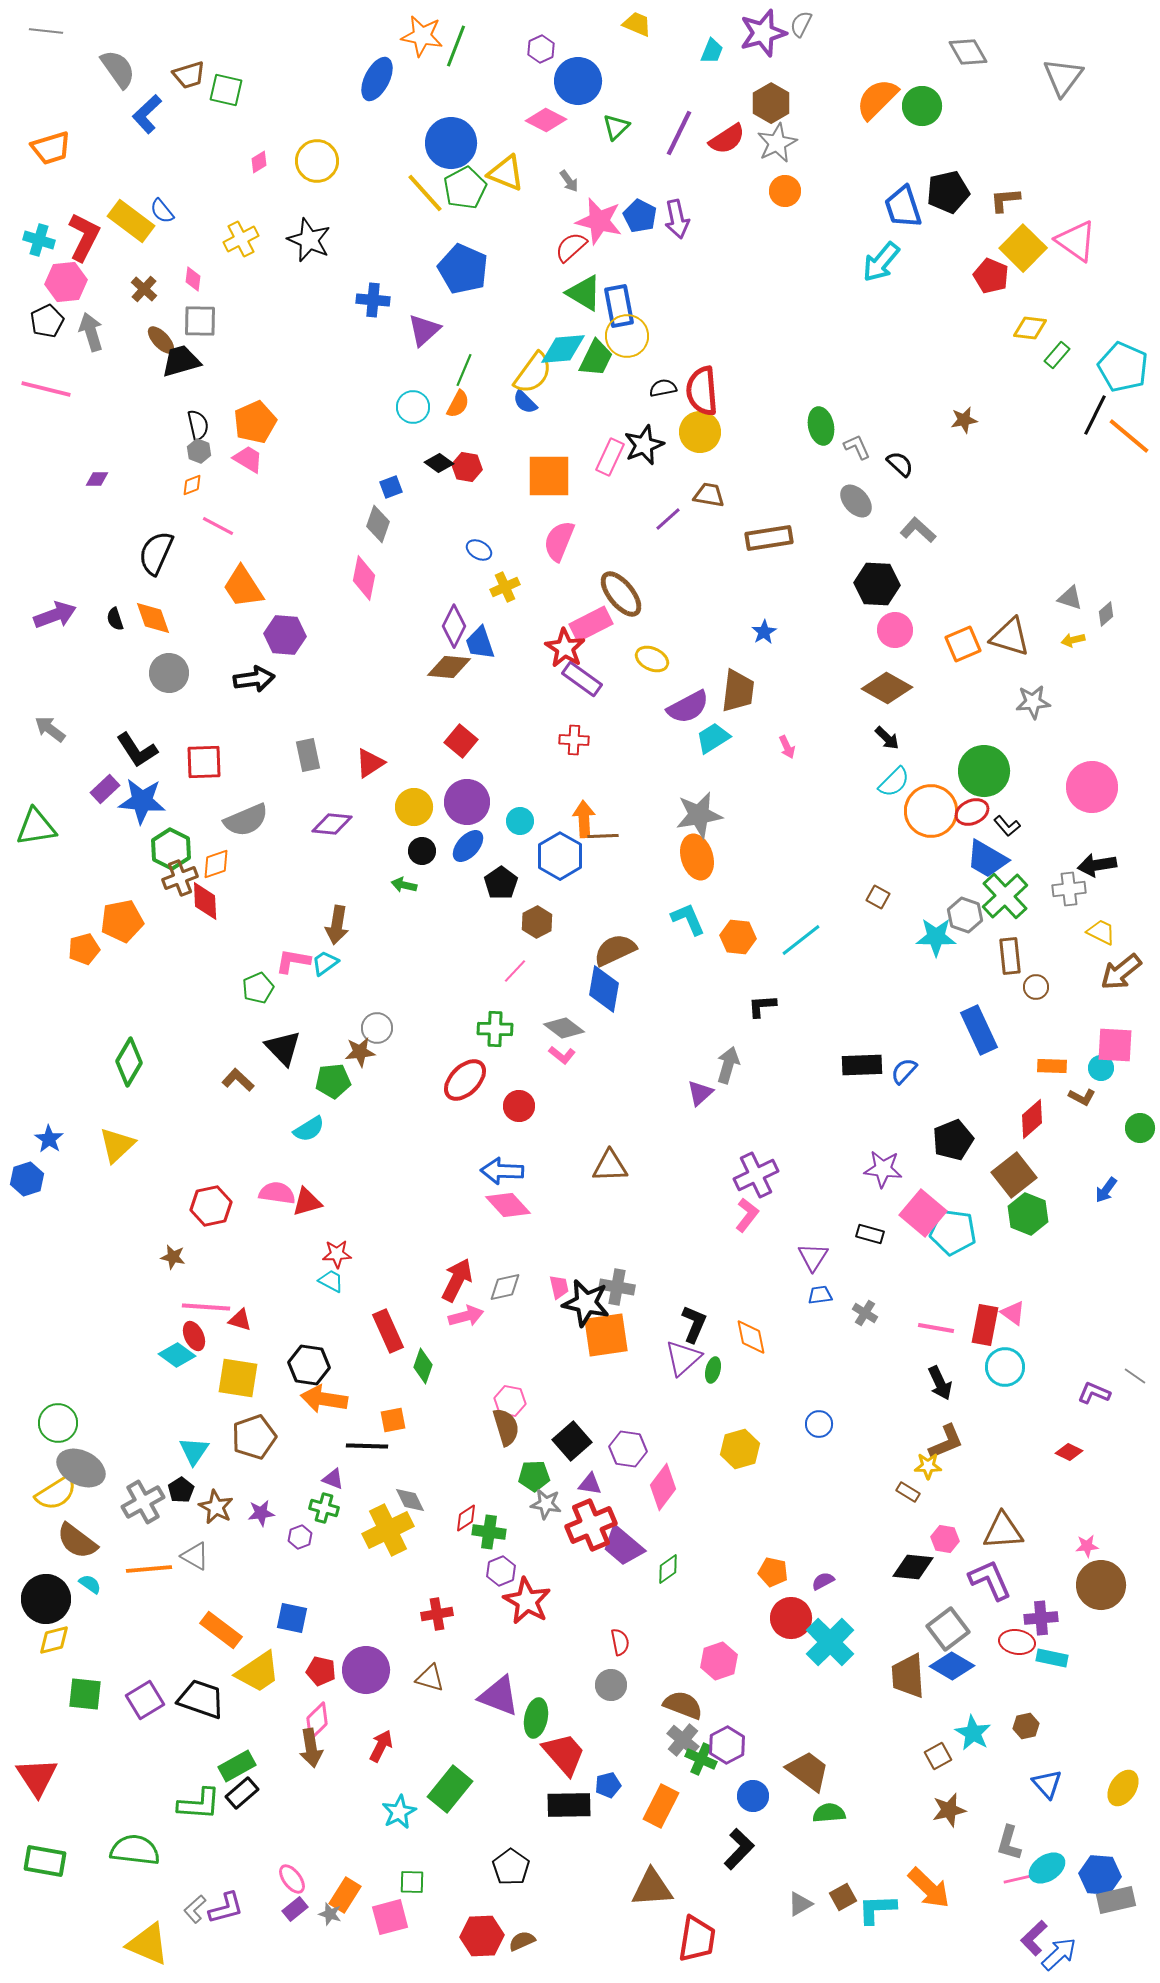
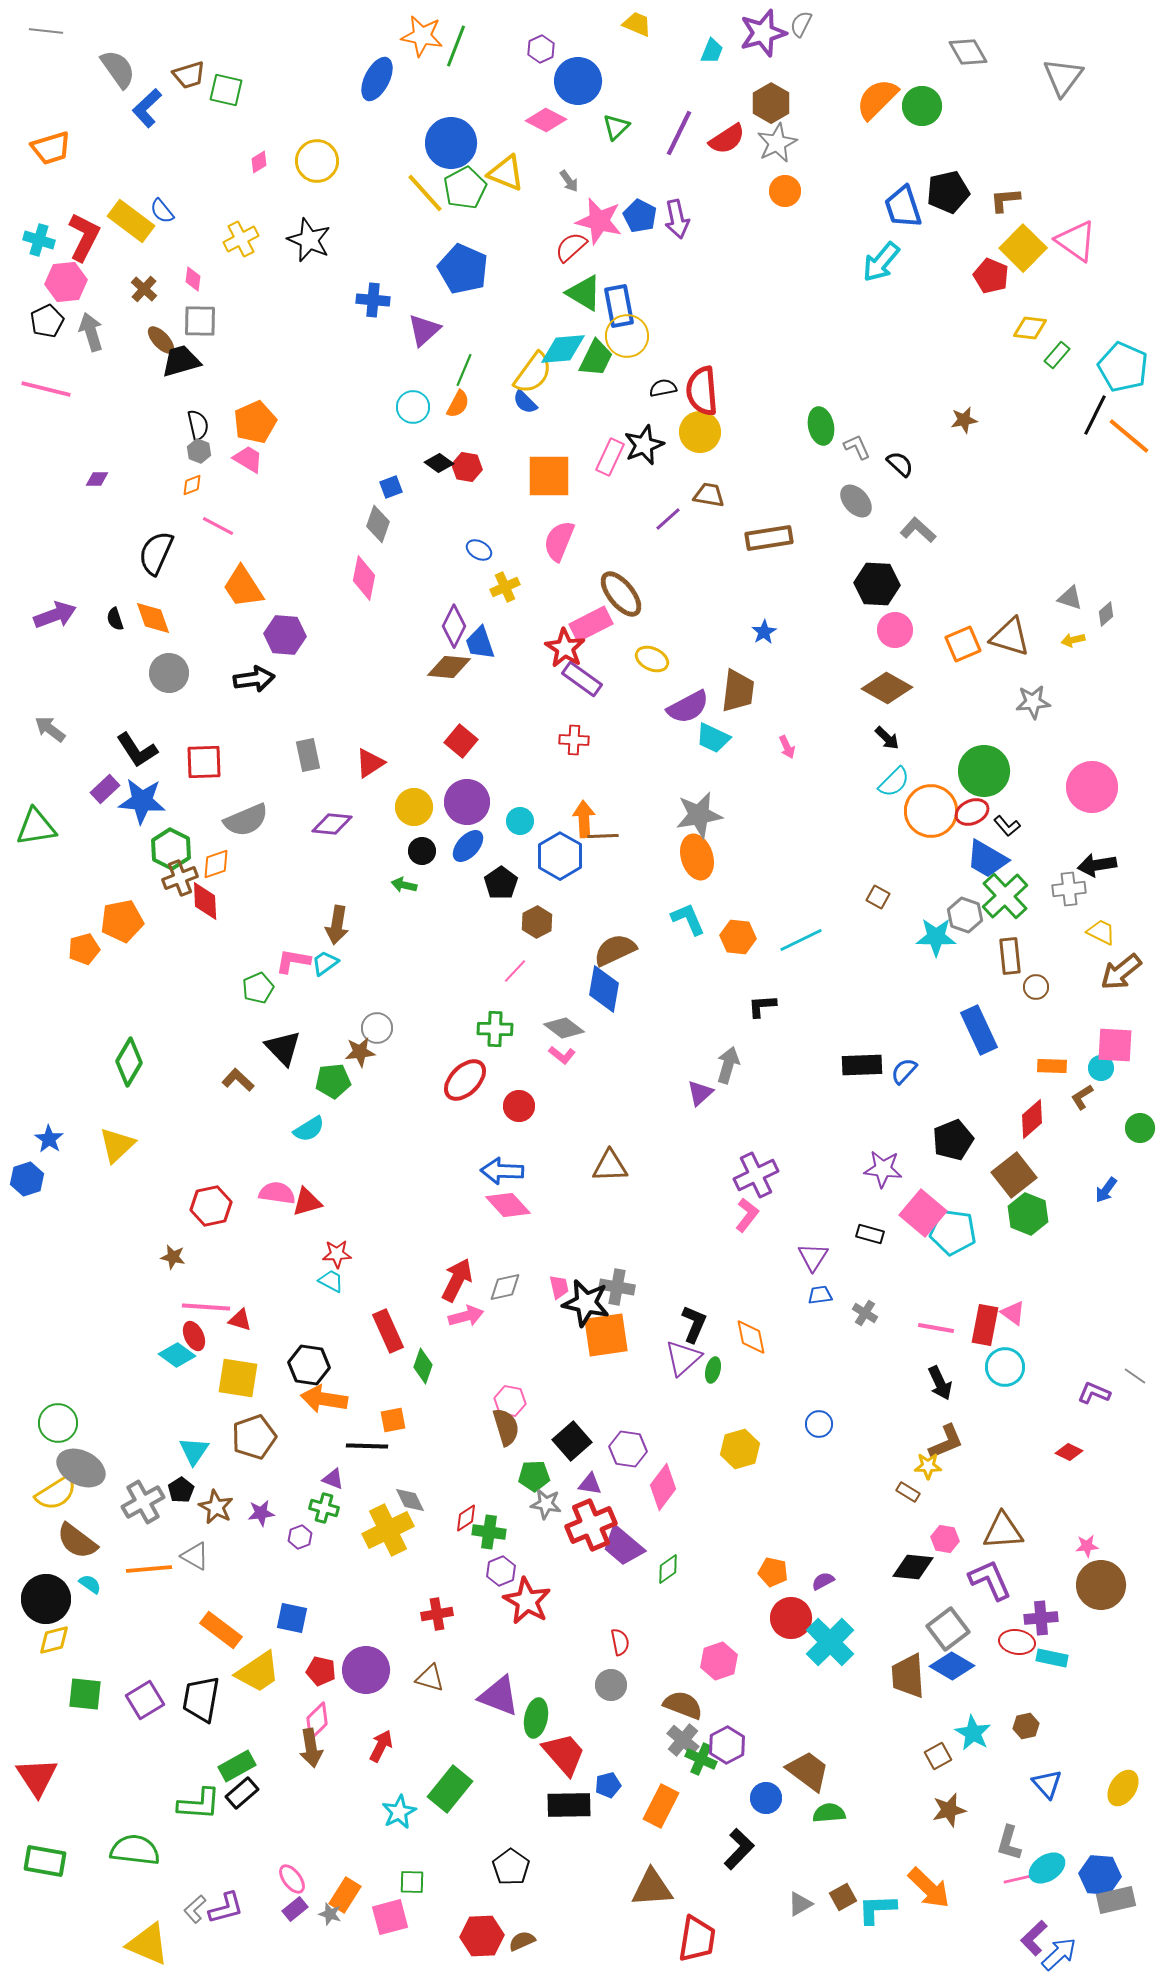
blue L-shape at (147, 114): moved 6 px up
cyan trapezoid at (713, 738): rotated 123 degrees counterclockwise
cyan line at (801, 940): rotated 12 degrees clockwise
brown L-shape at (1082, 1097): rotated 120 degrees clockwise
black trapezoid at (201, 1699): rotated 99 degrees counterclockwise
blue circle at (753, 1796): moved 13 px right, 2 px down
